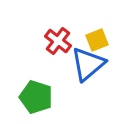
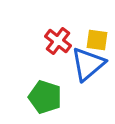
yellow square: rotated 30 degrees clockwise
green pentagon: moved 9 px right
